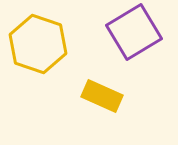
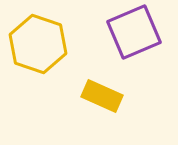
purple square: rotated 8 degrees clockwise
